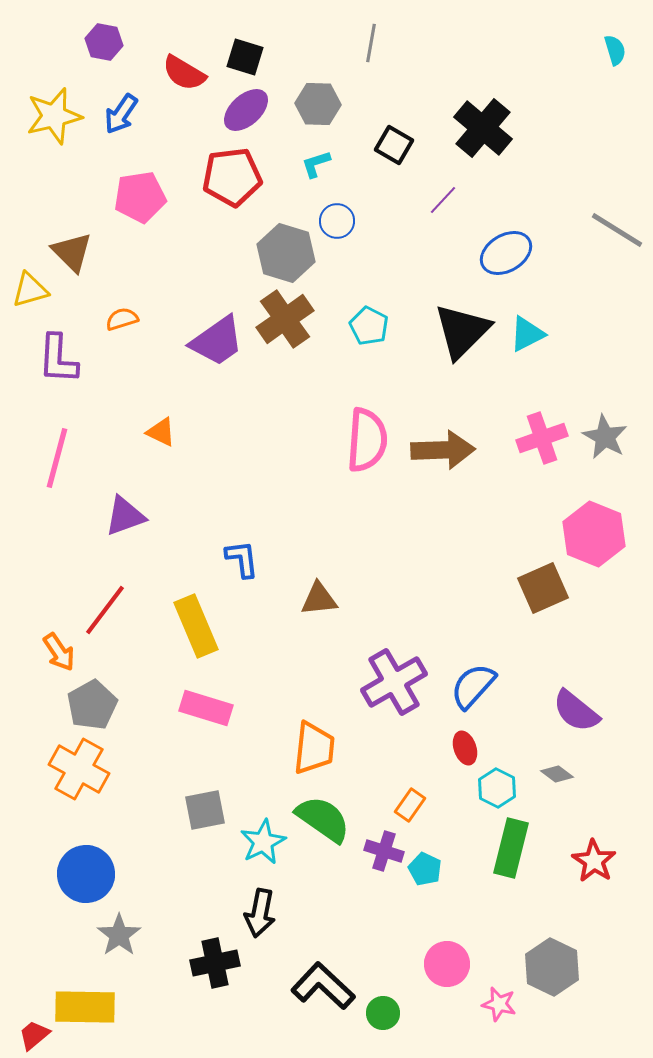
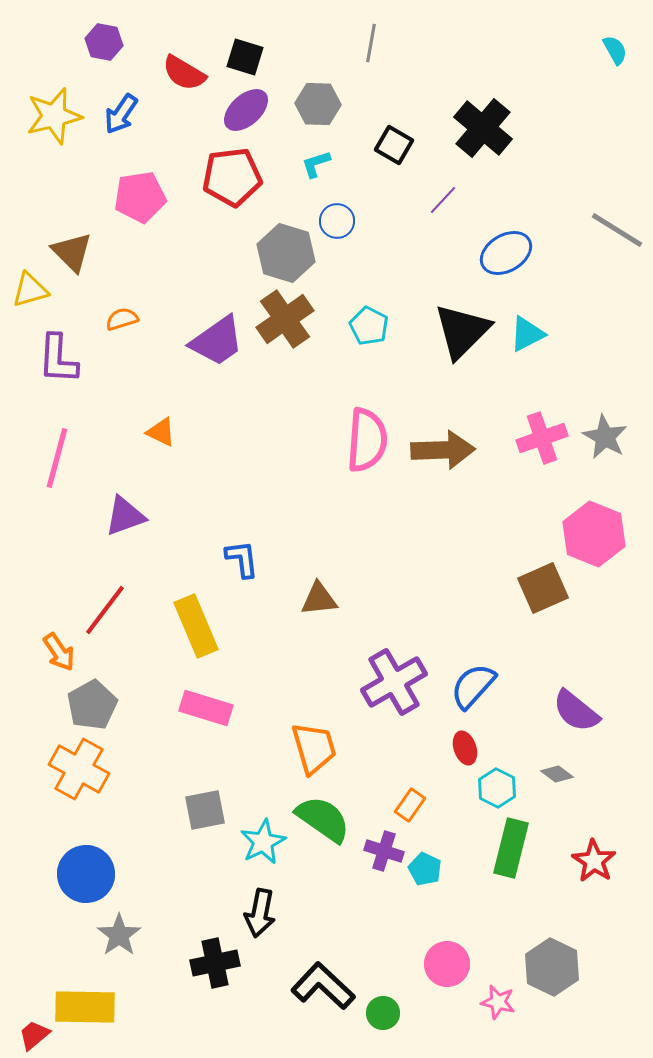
cyan semicircle at (615, 50): rotated 12 degrees counterclockwise
orange trapezoid at (314, 748): rotated 22 degrees counterclockwise
pink star at (499, 1004): moved 1 px left, 2 px up
